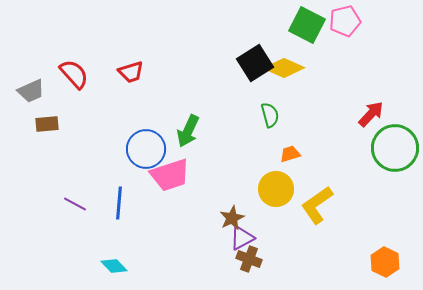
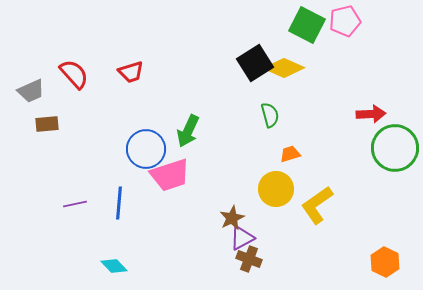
red arrow: rotated 44 degrees clockwise
purple line: rotated 40 degrees counterclockwise
